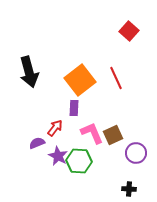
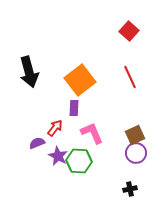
red line: moved 14 px right, 1 px up
brown square: moved 22 px right
black cross: moved 1 px right; rotated 16 degrees counterclockwise
